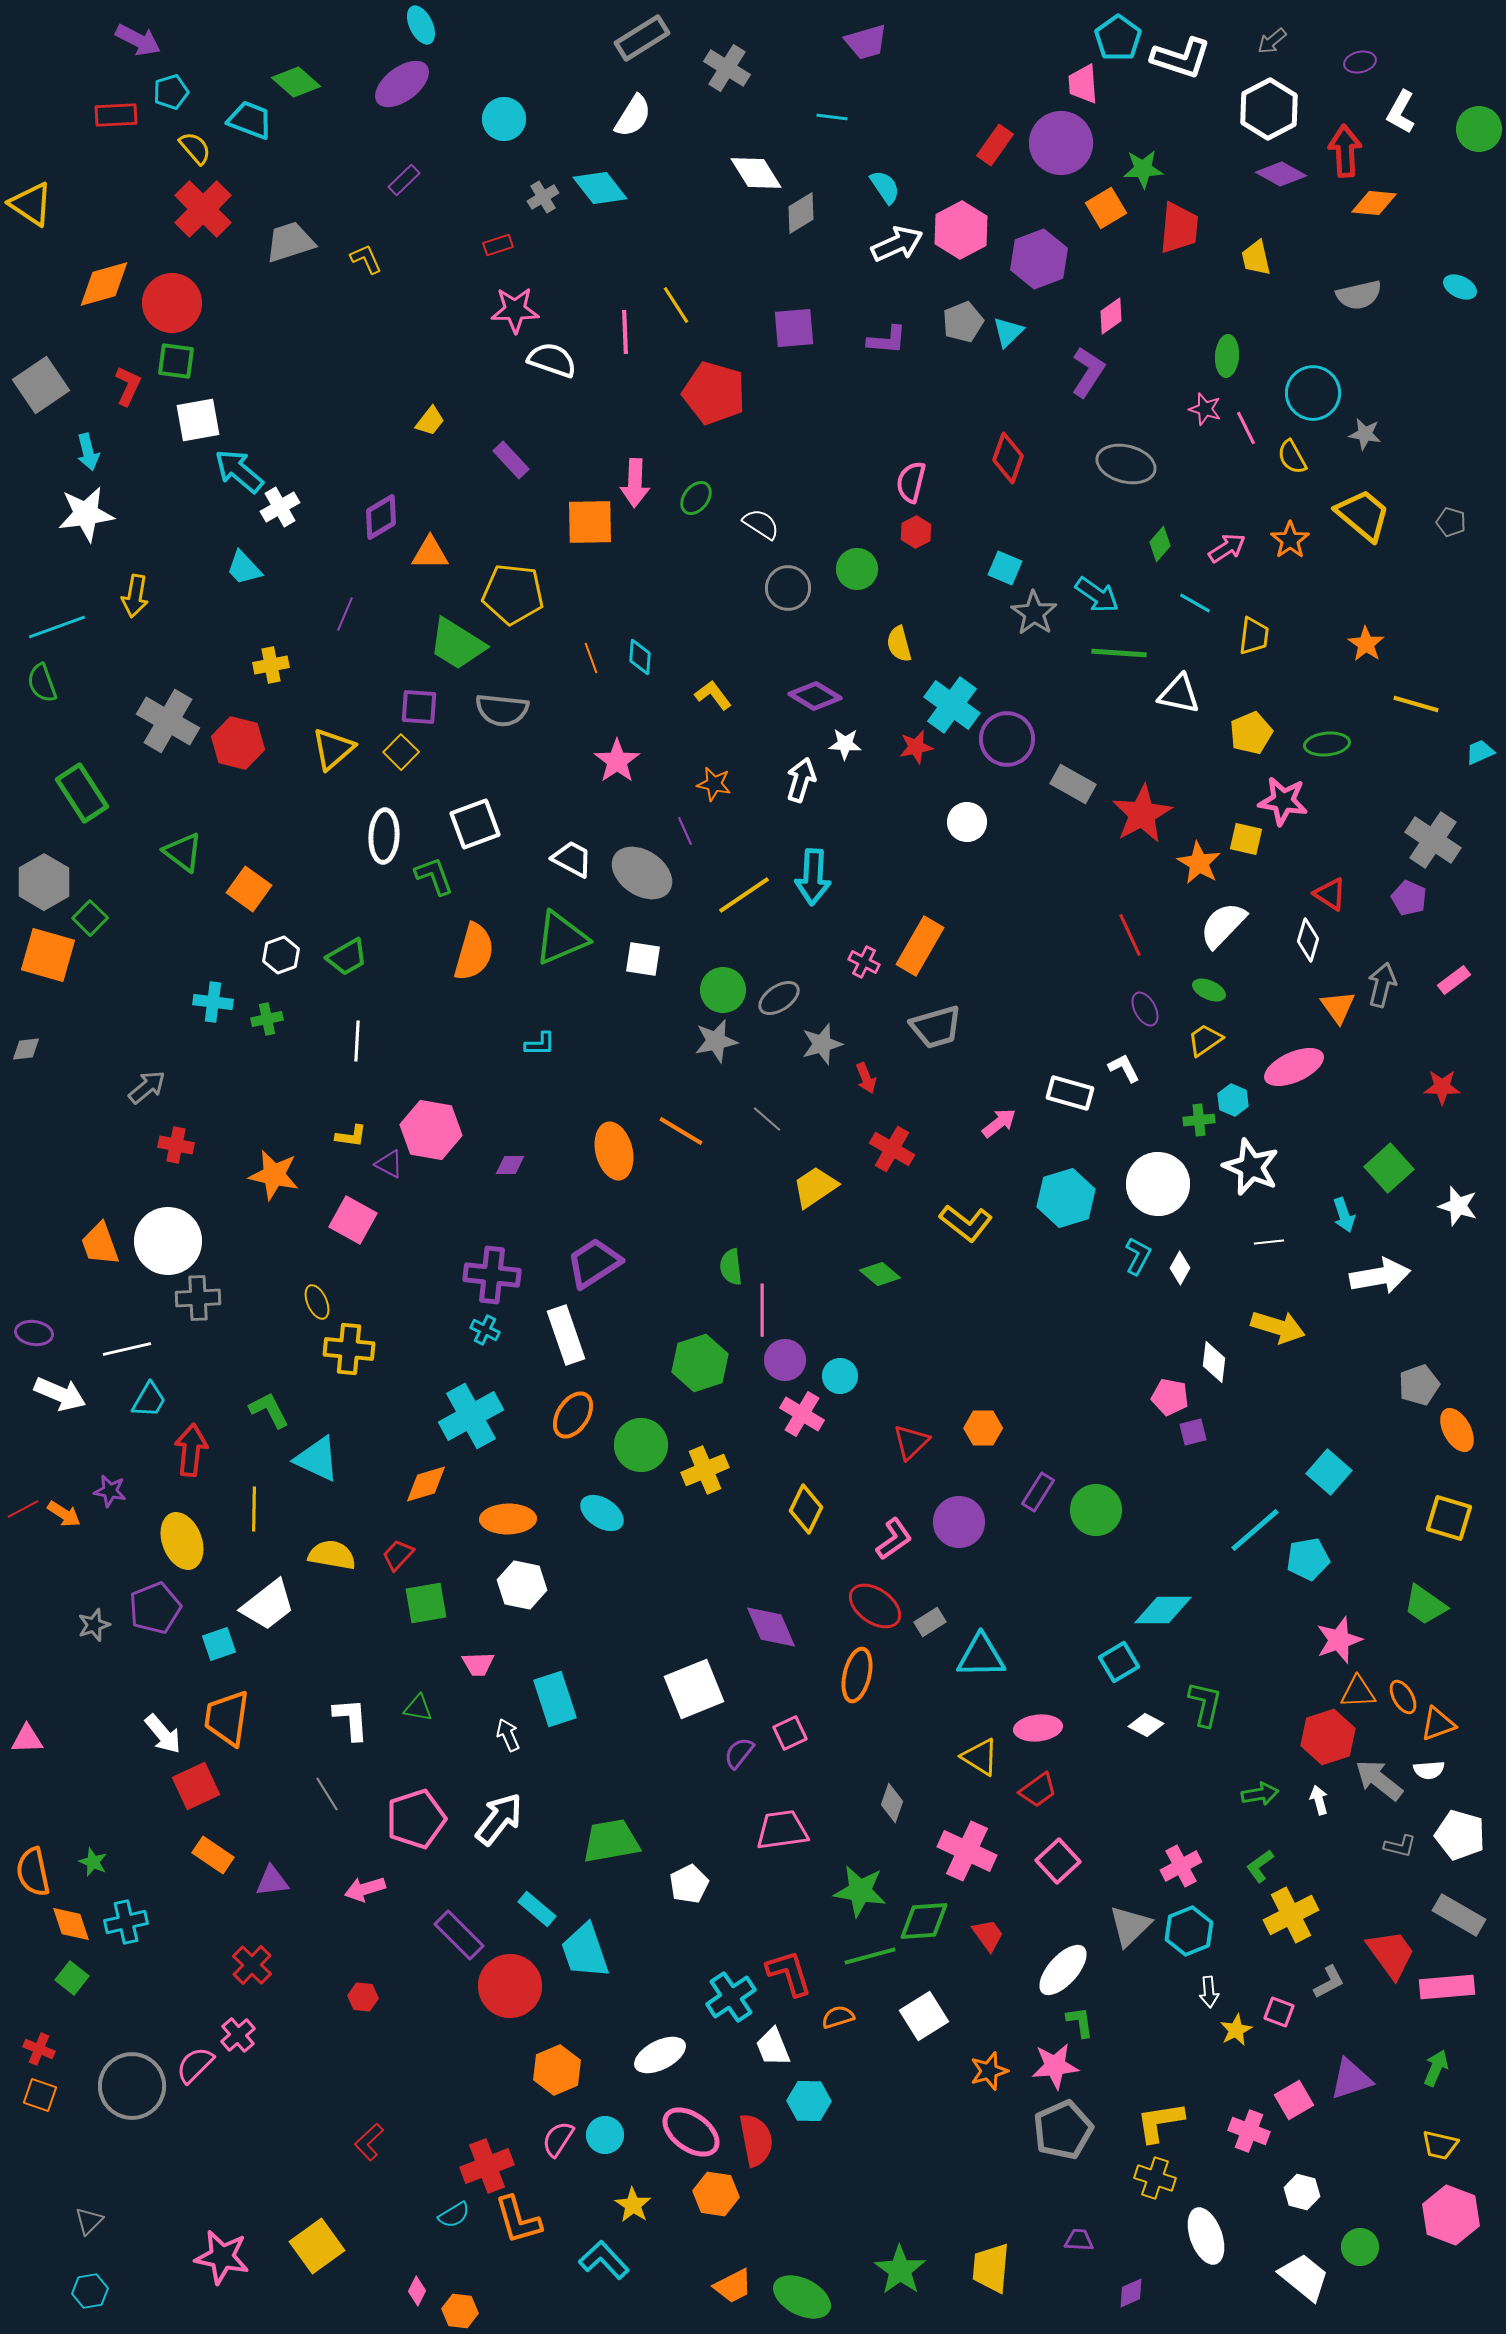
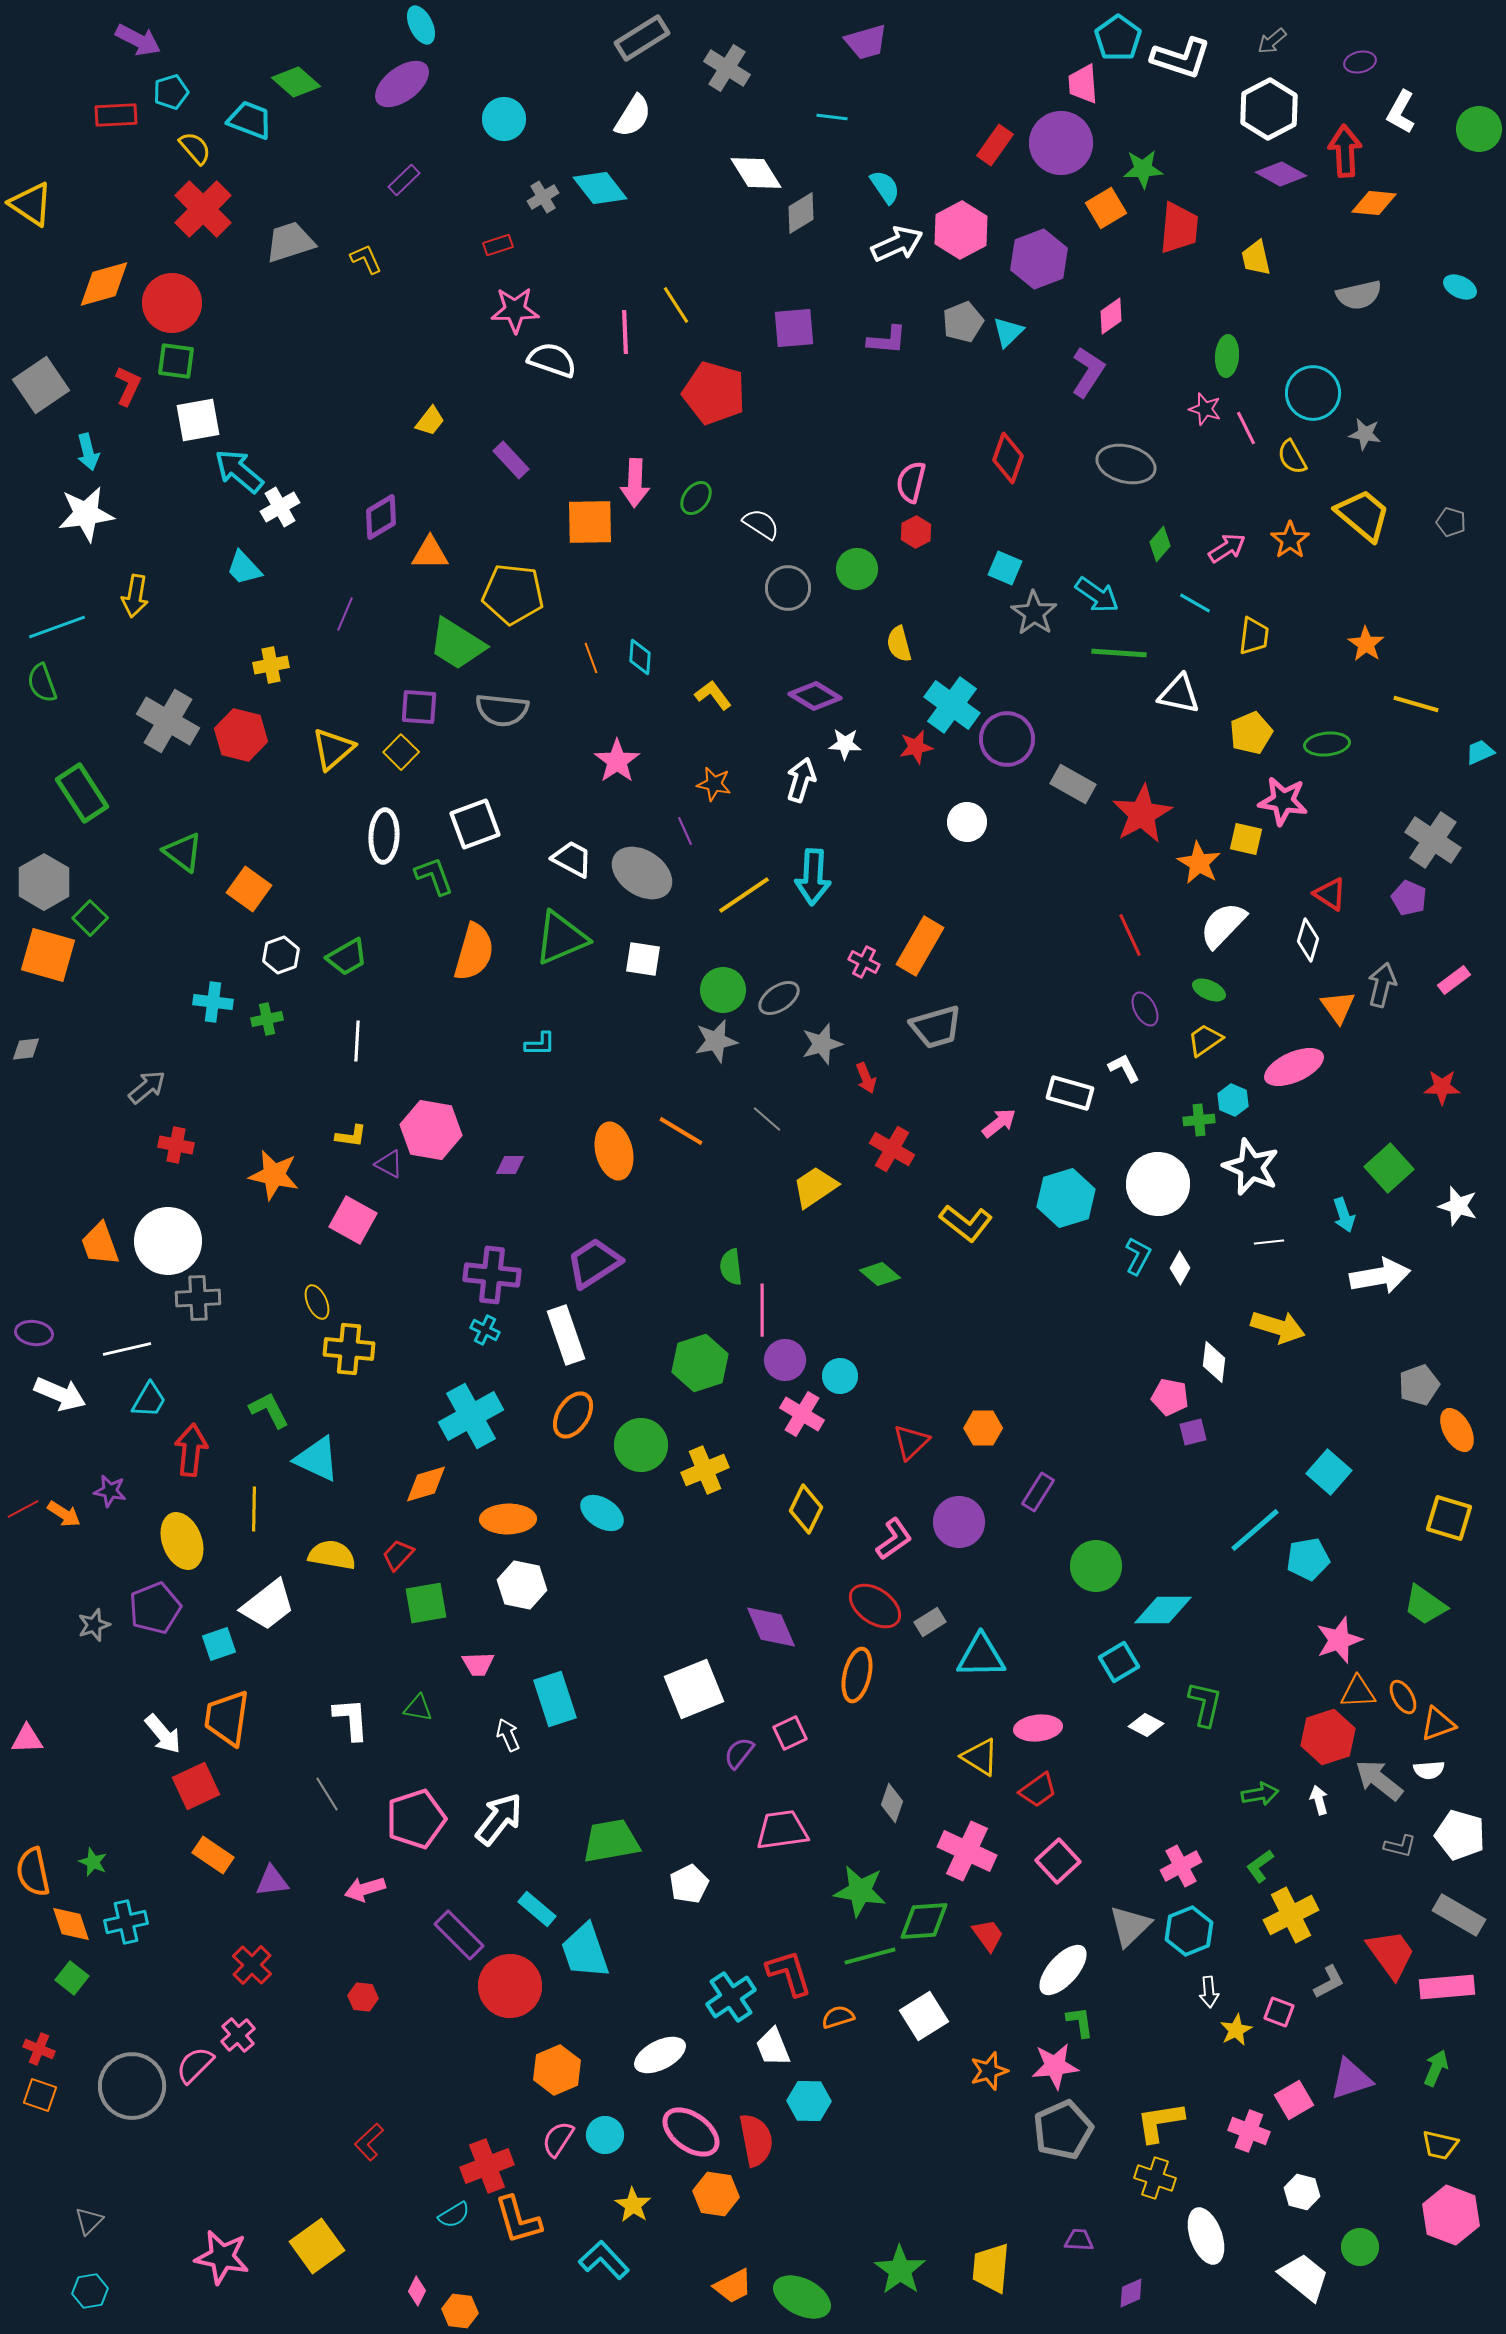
red hexagon at (238, 743): moved 3 px right, 8 px up
green circle at (1096, 1510): moved 56 px down
